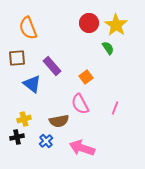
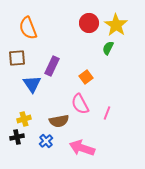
green semicircle: rotated 120 degrees counterclockwise
purple rectangle: rotated 66 degrees clockwise
blue triangle: rotated 18 degrees clockwise
pink line: moved 8 px left, 5 px down
